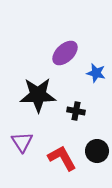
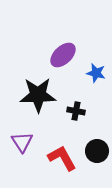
purple ellipse: moved 2 px left, 2 px down
